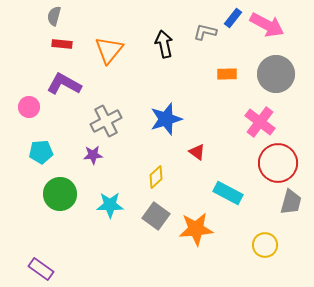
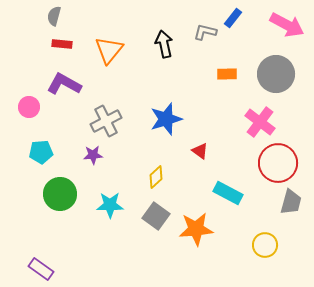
pink arrow: moved 20 px right
red triangle: moved 3 px right, 1 px up
